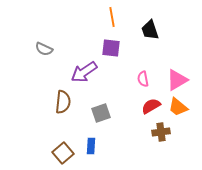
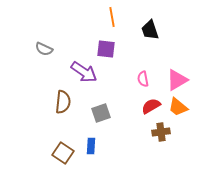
purple square: moved 5 px left, 1 px down
purple arrow: rotated 112 degrees counterclockwise
brown square: rotated 15 degrees counterclockwise
